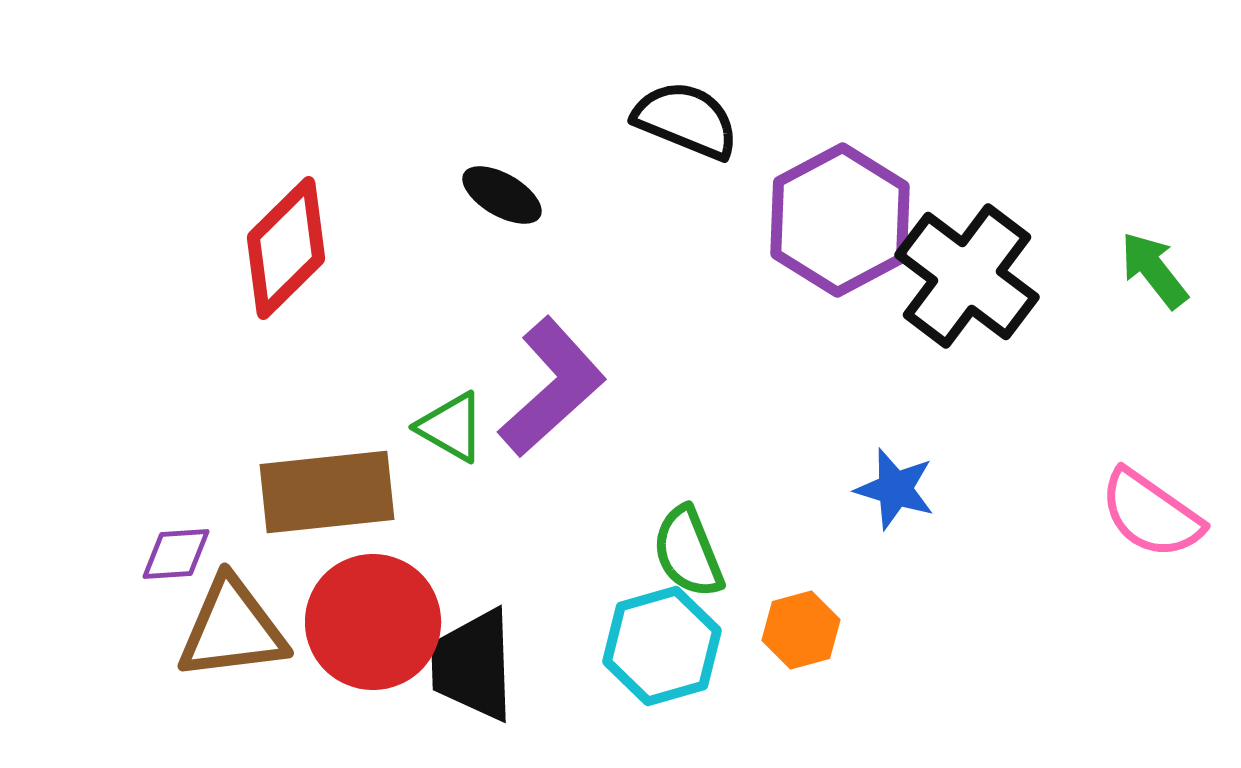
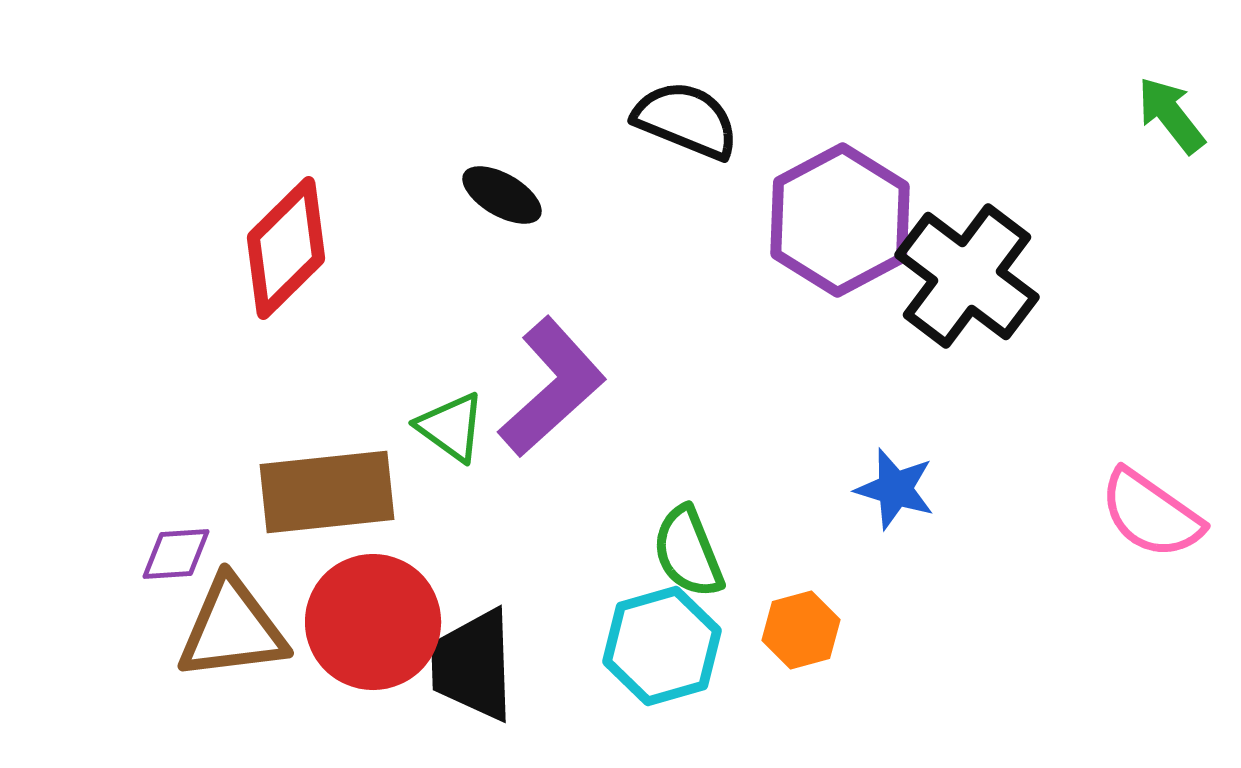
green arrow: moved 17 px right, 155 px up
green triangle: rotated 6 degrees clockwise
